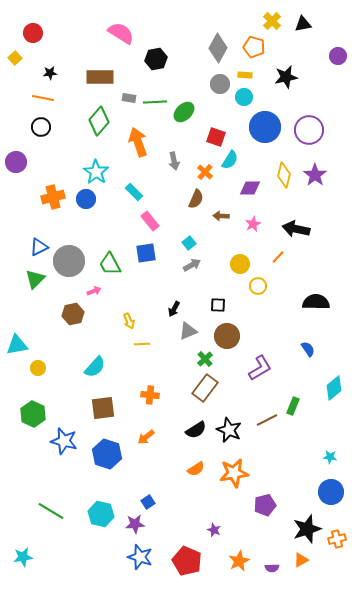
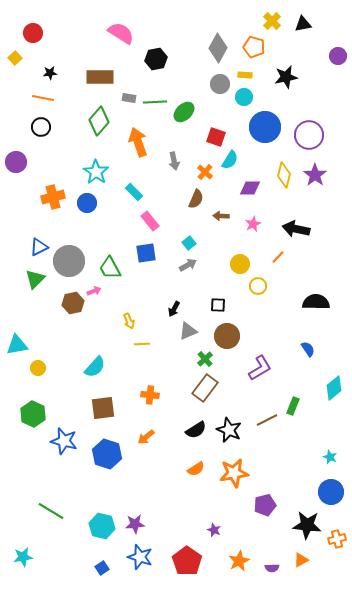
purple circle at (309, 130): moved 5 px down
blue circle at (86, 199): moved 1 px right, 4 px down
green trapezoid at (110, 264): moved 4 px down
gray arrow at (192, 265): moved 4 px left
brown hexagon at (73, 314): moved 11 px up
cyan star at (330, 457): rotated 16 degrees clockwise
blue square at (148, 502): moved 46 px left, 66 px down
cyan hexagon at (101, 514): moved 1 px right, 12 px down
black star at (307, 529): moved 4 px up; rotated 24 degrees clockwise
red pentagon at (187, 561): rotated 12 degrees clockwise
